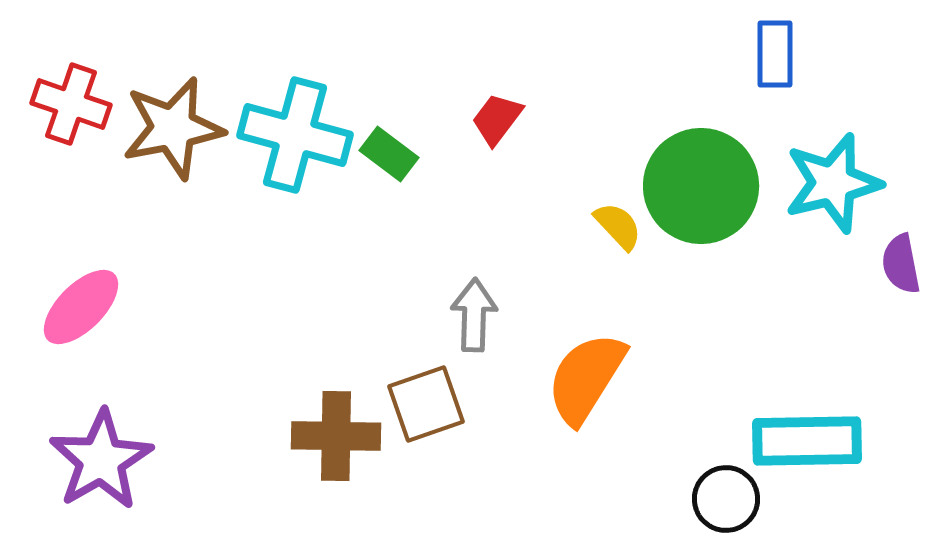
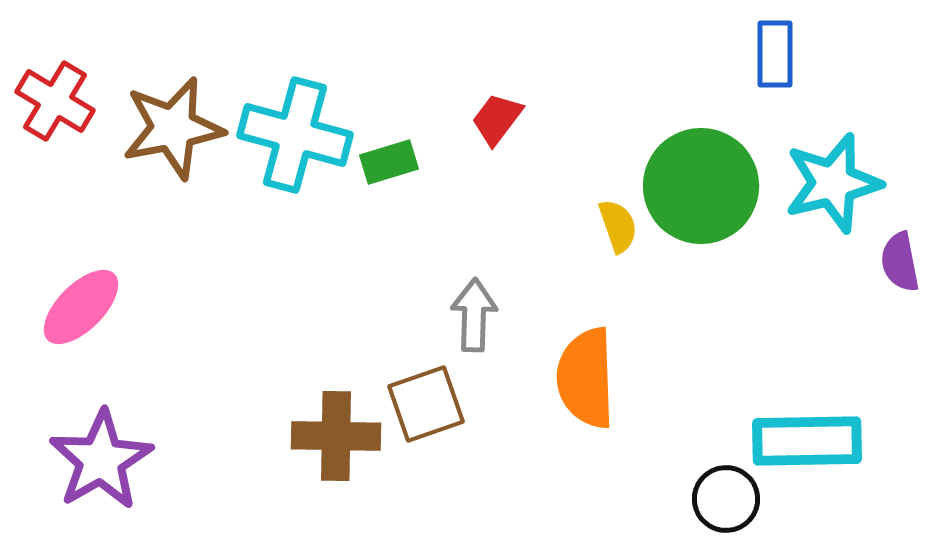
red cross: moved 16 px left, 3 px up; rotated 12 degrees clockwise
green rectangle: moved 8 px down; rotated 54 degrees counterclockwise
yellow semicircle: rotated 24 degrees clockwise
purple semicircle: moved 1 px left, 2 px up
orange semicircle: rotated 34 degrees counterclockwise
